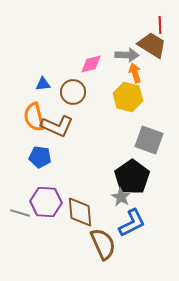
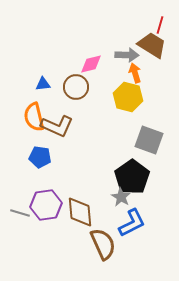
red line: rotated 18 degrees clockwise
brown circle: moved 3 px right, 5 px up
purple hexagon: moved 3 px down; rotated 12 degrees counterclockwise
